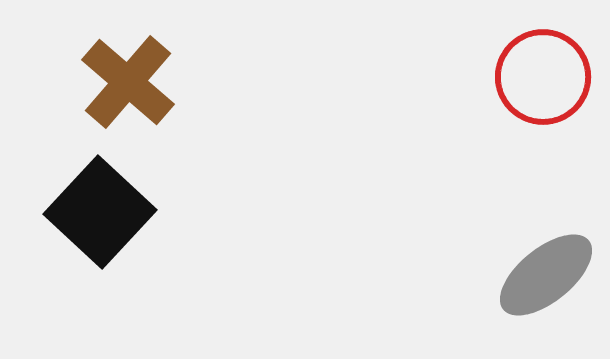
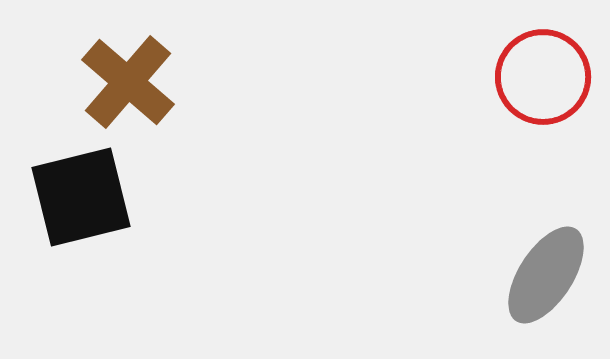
black square: moved 19 px left, 15 px up; rotated 33 degrees clockwise
gray ellipse: rotated 18 degrees counterclockwise
